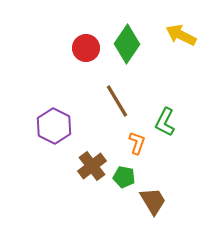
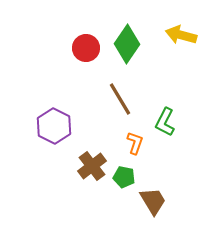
yellow arrow: rotated 12 degrees counterclockwise
brown line: moved 3 px right, 2 px up
orange L-shape: moved 2 px left
